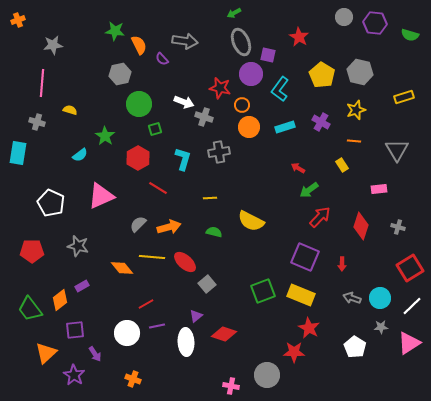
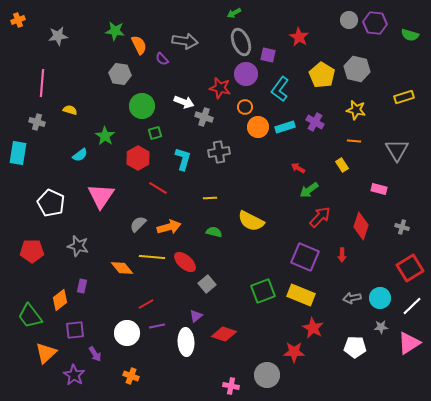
gray circle at (344, 17): moved 5 px right, 3 px down
gray star at (53, 45): moved 5 px right, 9 px up
gray hexagon at (360, 72): moved 3 px left, 3 px up
gray hexagon at (120, 74): rotated 20 degrees clockwise
purple circle at (251, 74): moved 5 px left
green circle at (139, 104): moved 3 px right, 2 px down
orange circle at (242, 105): moved 3 px right, 2 px down
yellow star at (356, 110): rotated 30 degrees clockwise
purple cross at (321, 122): moved 6 px left
orange circle at (249, 127): moved 9 px right
green square at (155, 129): moved 4 px down
pink rectangle at (379, 189): rotated 21 degrees clockwise
pink triangle at (101, 196): rotated 32 degrees counterclockwise
gray cross at (398, 227): moved 4 px right
red arrow at (342, 264): moved 9 px up
purple rectangle at (82, 286): rotated 48 degrees counterclockwise
gray arrow at (352, 298): rotated 30 degrees counterclockwise
green trapezoid at (30, 309): moved 7 px down
red star at (309, 328): moved 4 px right
white pentagon at (355, 347): rotated 30 degrees counterclockwise
orange cross at (133, 379): moved 2 px left, 3 px up
